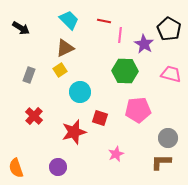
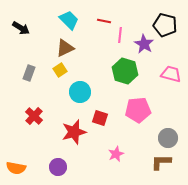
black pentagon: moved 4 px left, 4 px up; rotated 15 degrees counterclockwise
green hexagon: rotated 15 degrees clockwise
gray rectangle: moved 2 px up
orange semicircle: rotated 60 degrees counterclockwise
